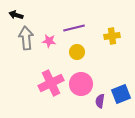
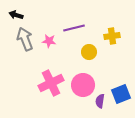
gray arrow: moved 1 px left, 1 px down; rotated 15 degrees counterclockwise
yellow circle: moved 12 px right
pink circle: moved 2 px right, 1 px down
